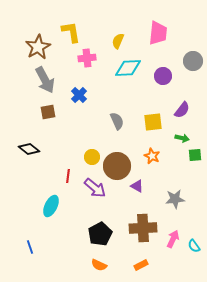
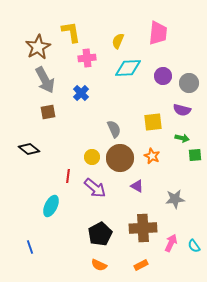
gray circle: moved 4 px left, 22 px down
blue cross: moved 2 px right, 2 px up
purple semicircle: rotated 66 degrees clockwise
gray semicircle: moved 3 px left, 8 px down
brown circle: moved 3 px right, 8 px up
pink arrow: moved 2 px left, 4 px down
